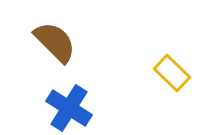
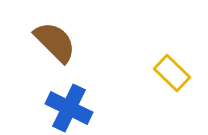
blue cross: rotated 6 degrees counterclockwise
